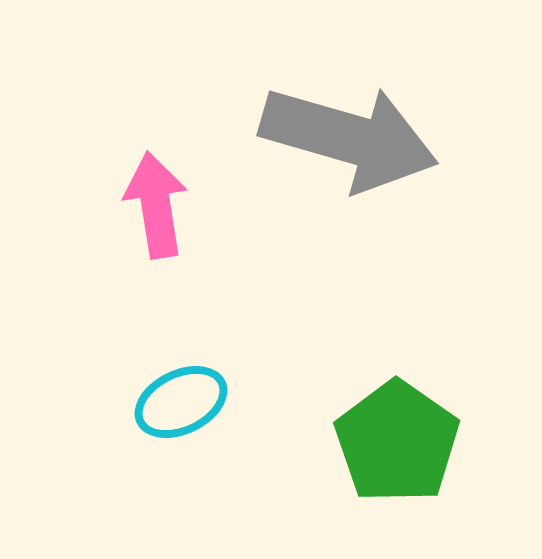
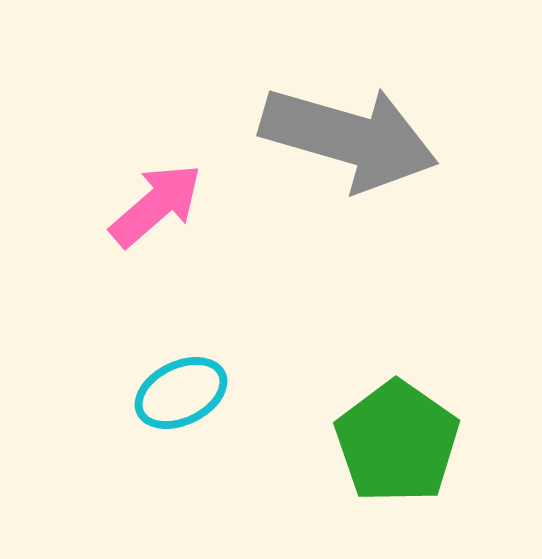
pink arrow: rotated 58 degrees clockwise
cyan ellipse: moved 9 px up
